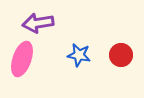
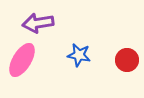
red circle: moved 6 px right, 5 px down
pink ellipse: moved 1 px down; rotated 12 degrees clockwise
